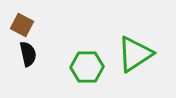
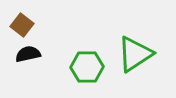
brown square: rotated 10 degrees clockwise
black semicircle: rotated 90 degrees counterclockwise
